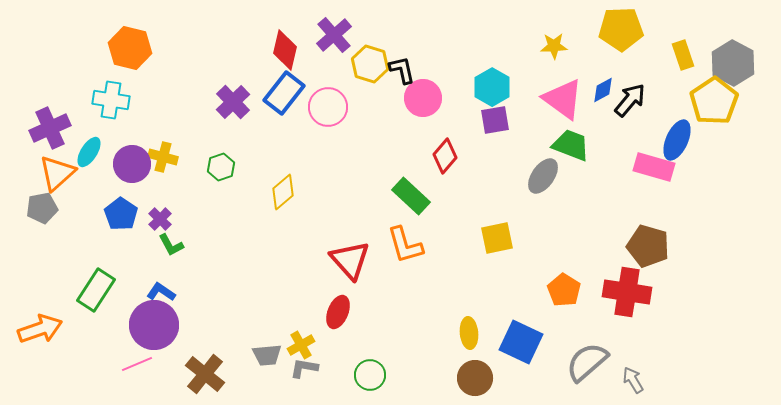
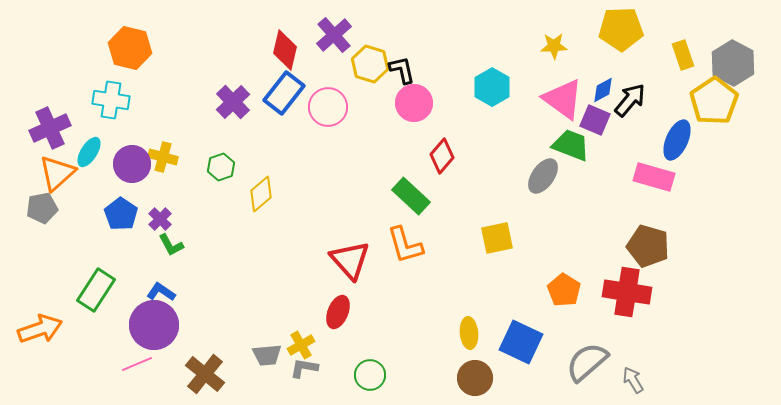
pink circle at (423, 98): moved 9 px left, 5 px down
purple square at (495, 120): moved 100 px right; rotated 32 degrees clockwise
red diamond at (445, 156): moved 3 px left
pink rectangle at (654, 167): moved 10 px down
yellow diamond at (283, 192): moved 22 px left, 2 px down
